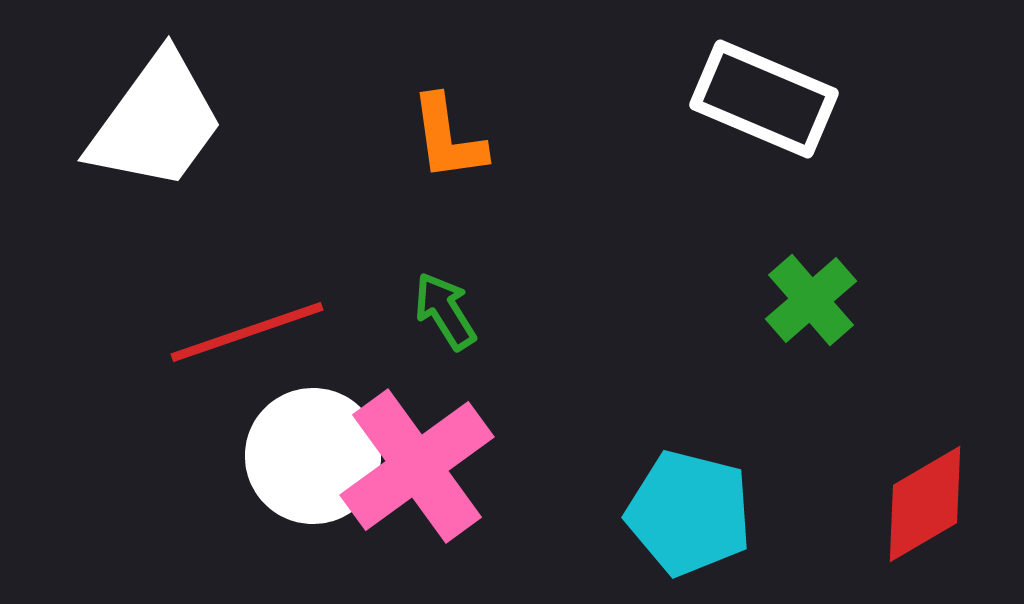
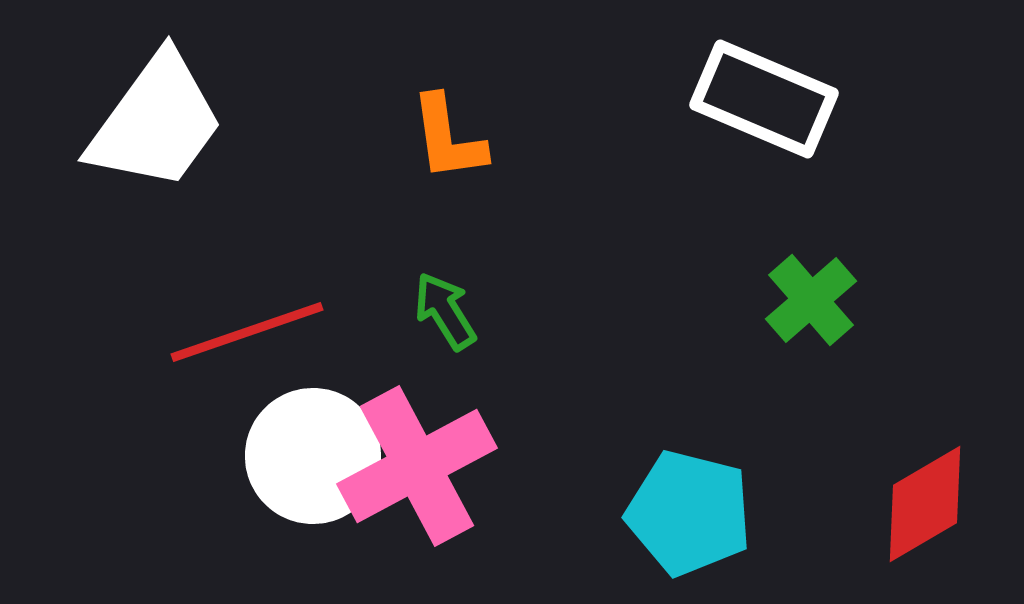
pink cross: rotated 8 degrees clockwise
